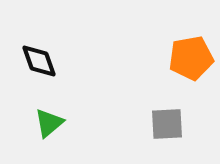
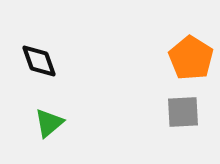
orange pentagon: rotated 30 degrees counterclockwise
gray square: moved 16 px right, 12 px up
